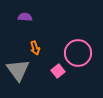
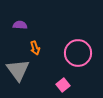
purple semicircle: moved 5 px left, 8 px down
pink square: moved 5 px right, 14 px down
